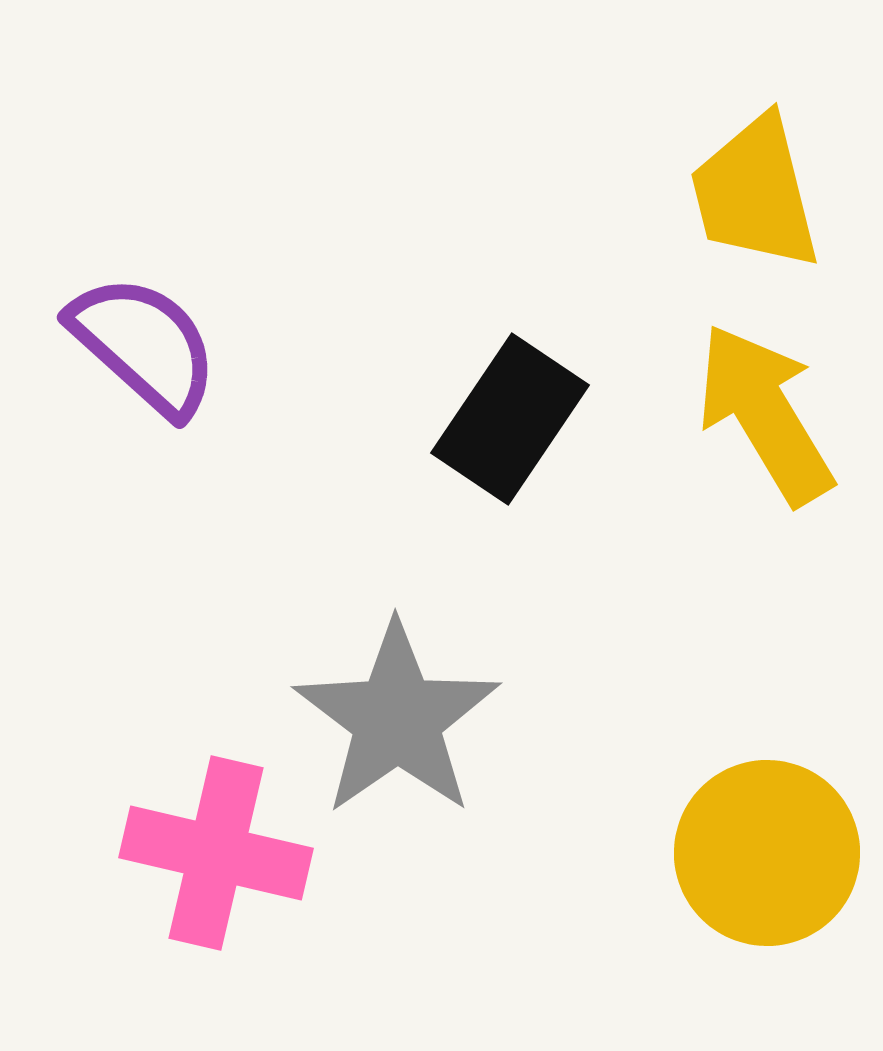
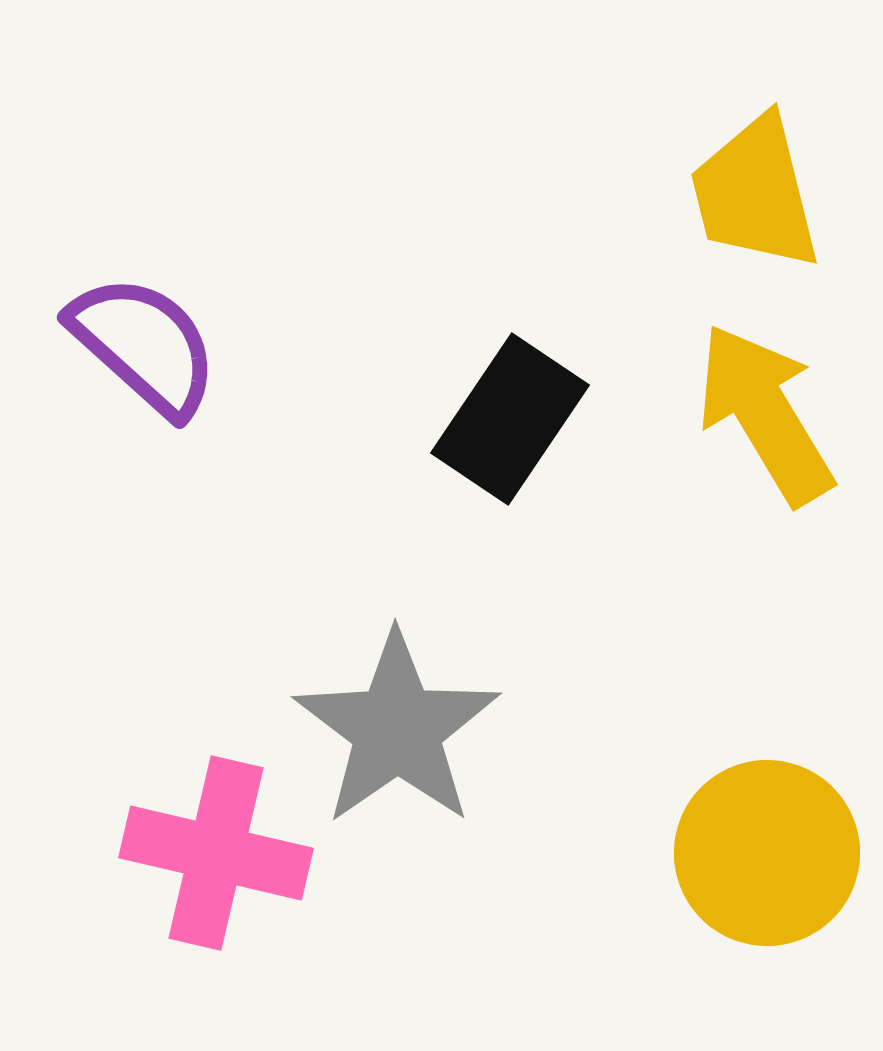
gray star: moved 10 px down
